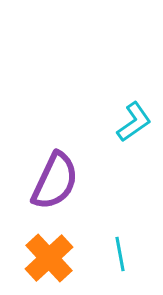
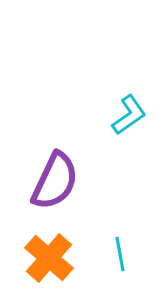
cyan L-shape: moved 5 px left, 7 px up
orange cross: rotated 6 degrees counterclockwise
